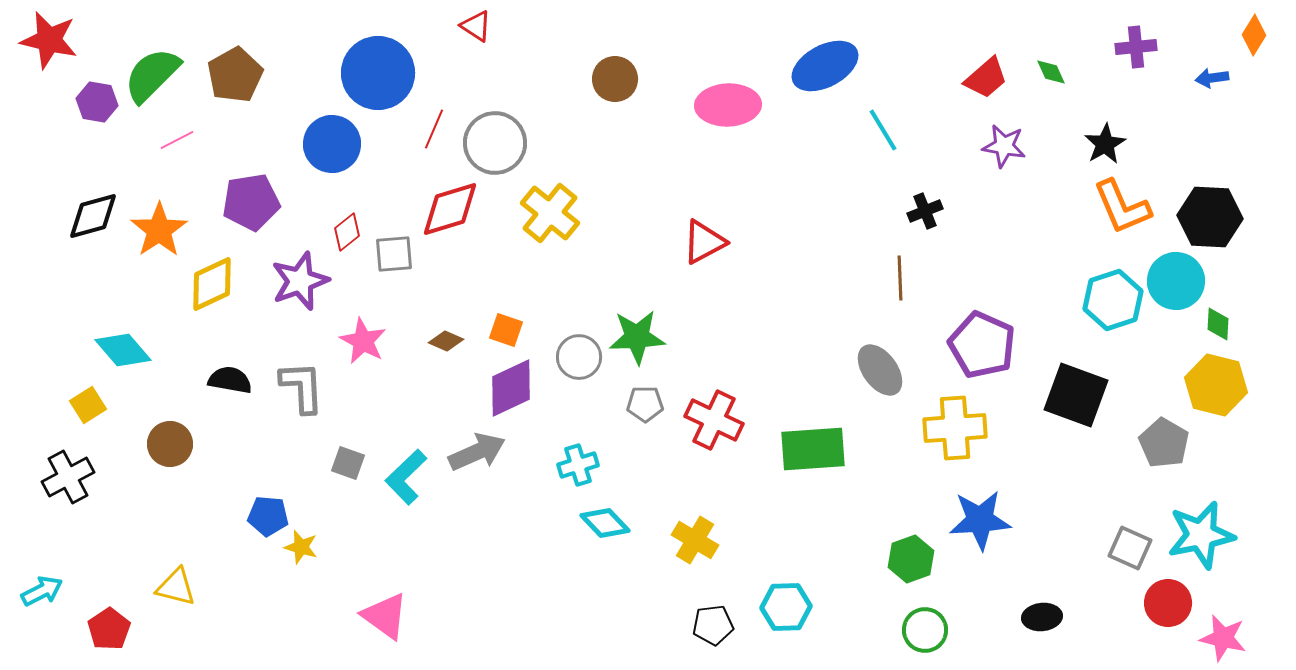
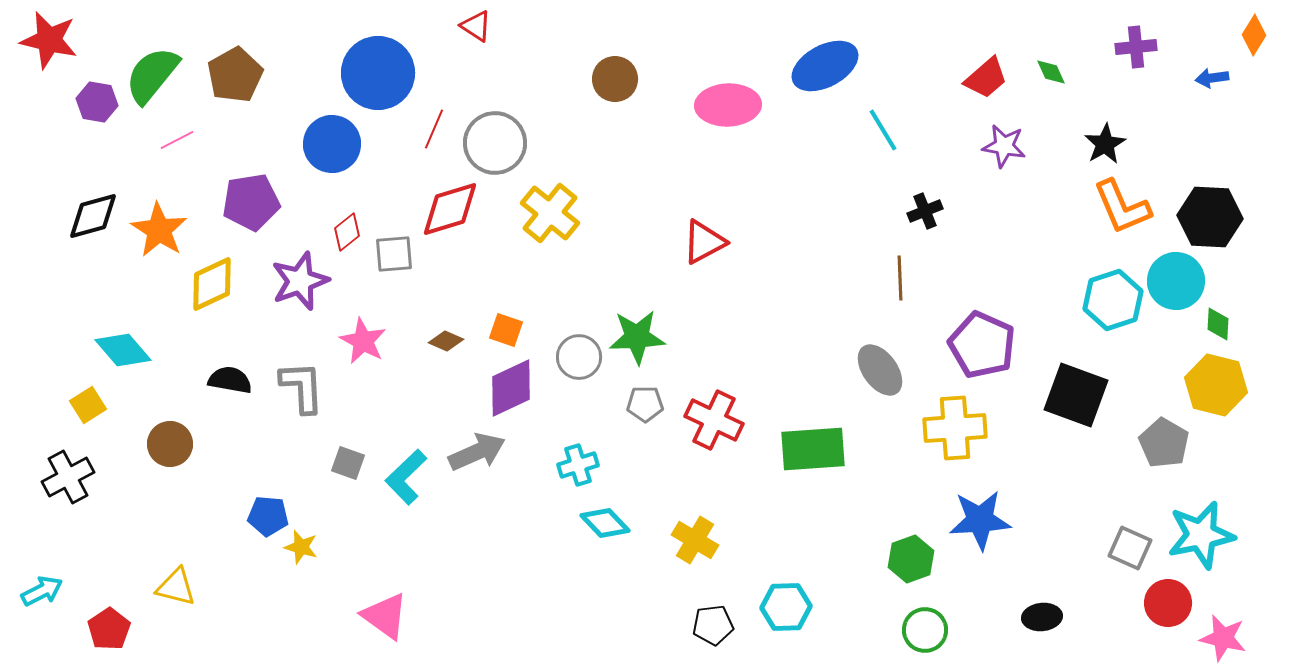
green semicircle at (152, 75): rotated 6 degrees counterclockwise
orange star at (159, 230): rotated 6 degrees counterclockwise
